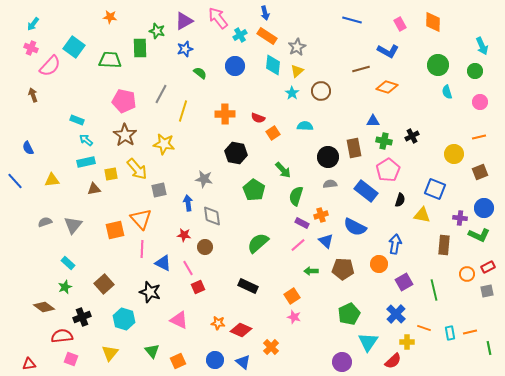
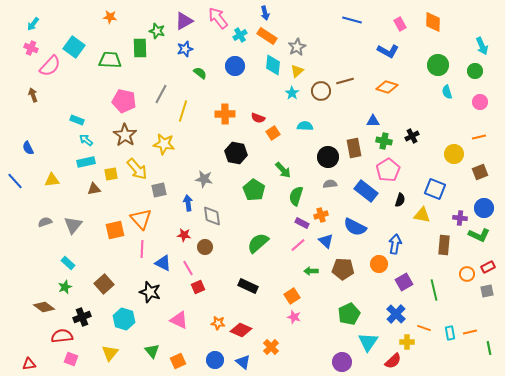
brown line at (361, 69): moved 16 px left, 12 px down
